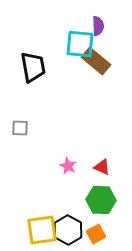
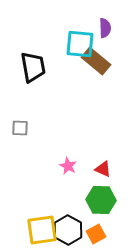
purple semicircle: moved 7 px right, 2 px down
red triangle: moved 1 px right, 2 px down
